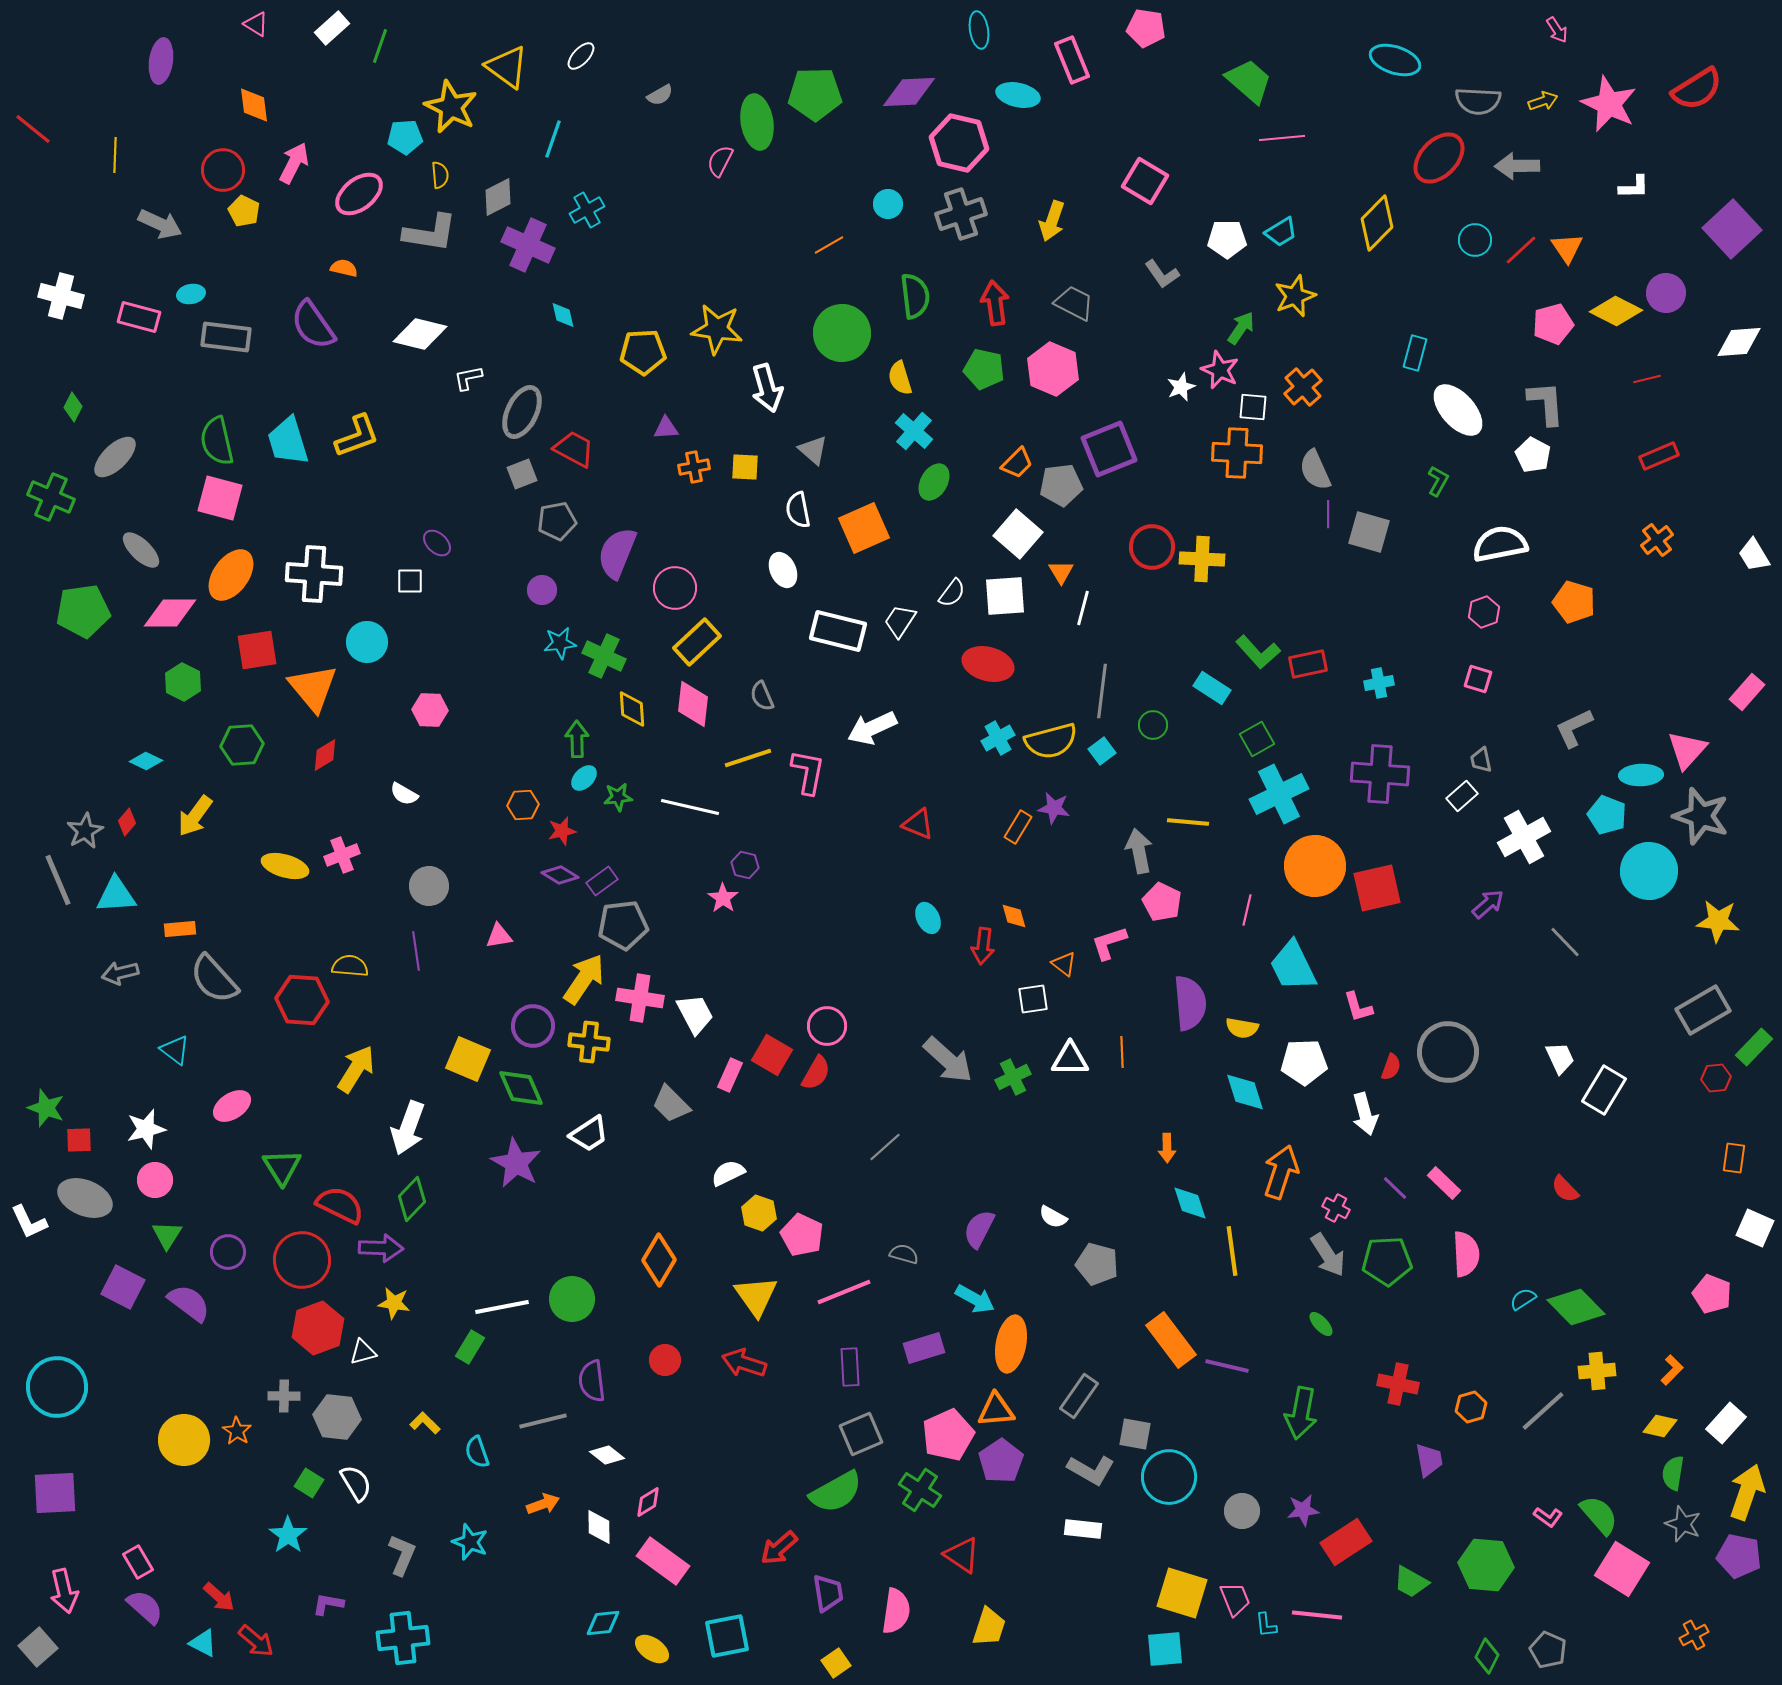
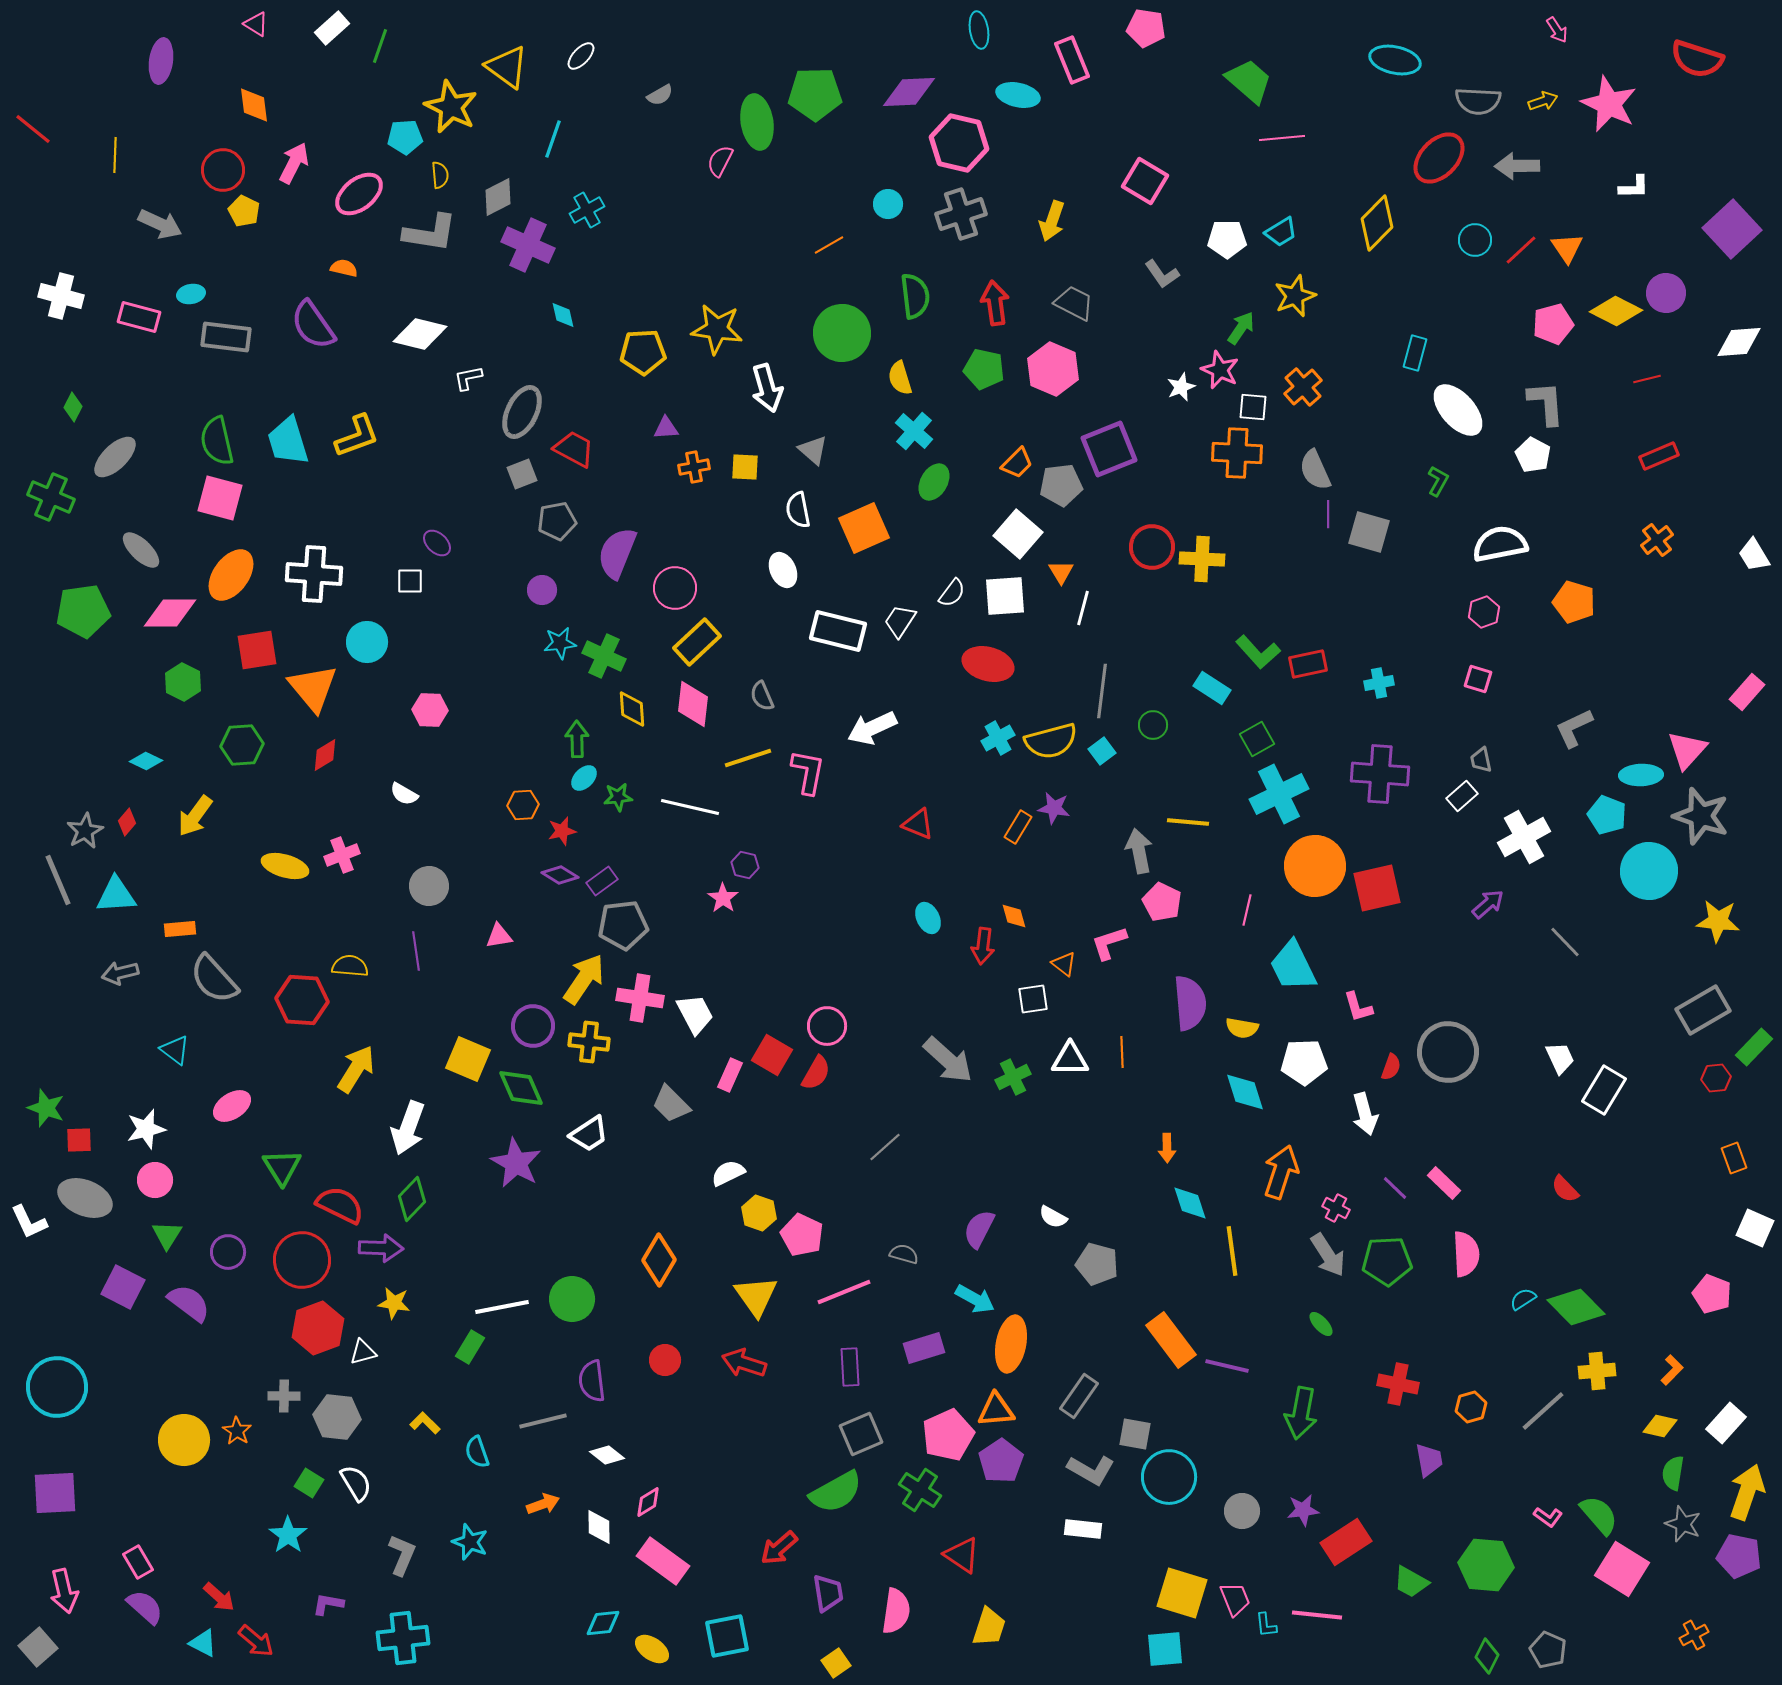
cyan ellipse at (1395, 60): rotated 6 degrees counterclockwise
red semicircle at (1697, 89): moved 30 px up; rotated 50 degrees clockwise
orange rectangle at (1734, 1158): rotated 28 degrees counterclockwise
